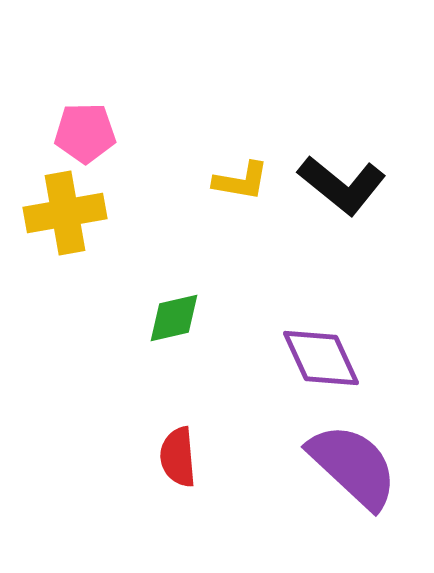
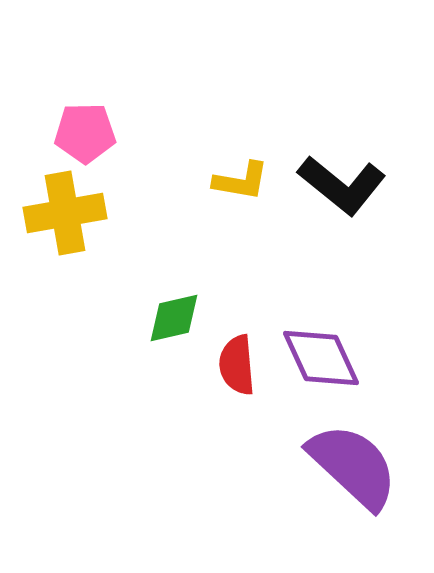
red semicircle: moved 59 px right, 92 px up
